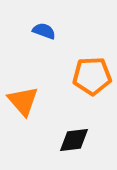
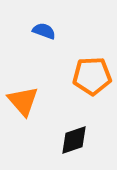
black diamond: rotated 12 degrees counterclockwise
